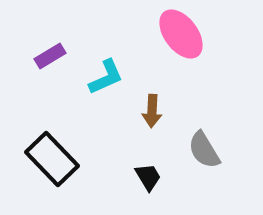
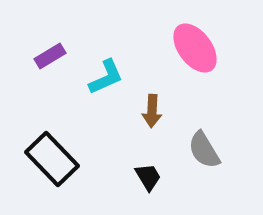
pink ellipse: moved 14 px right, 14 px down
